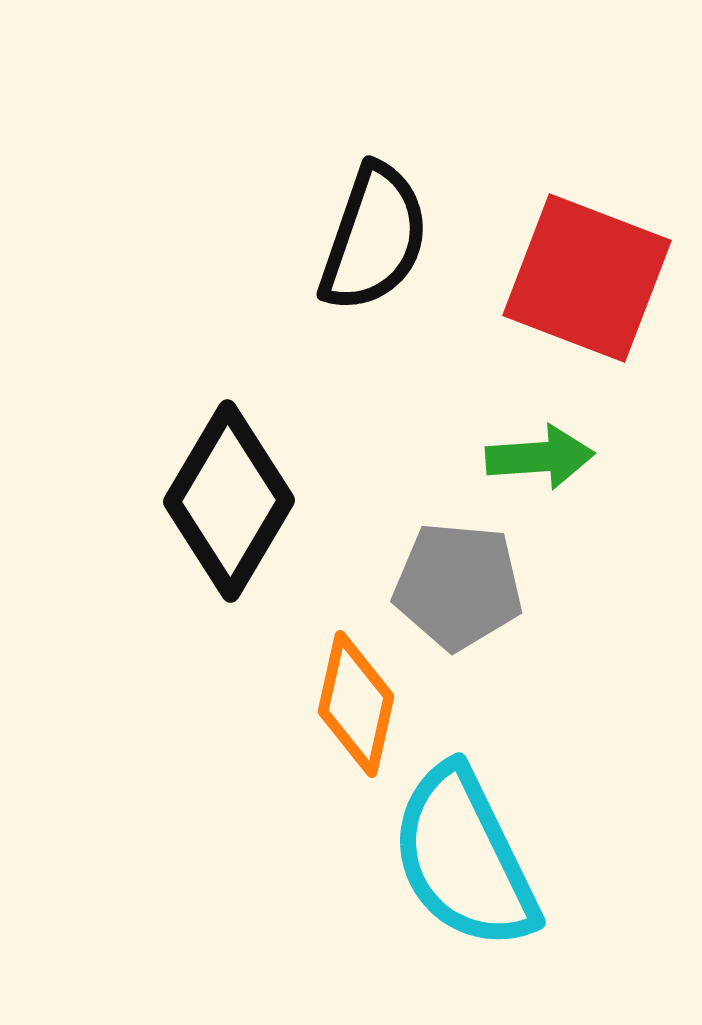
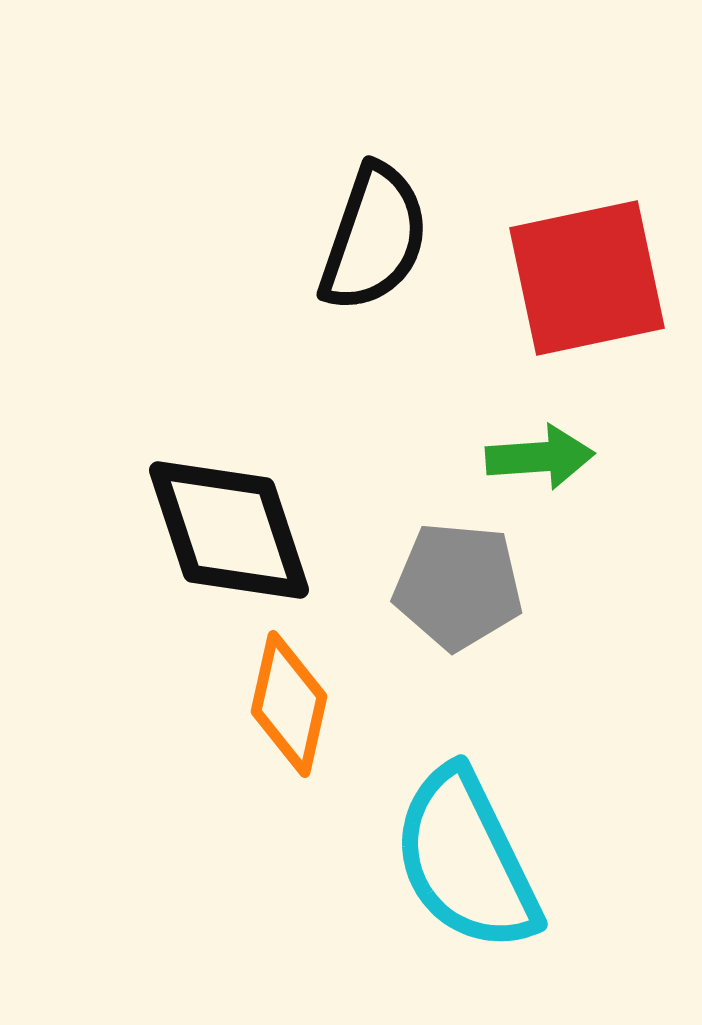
red square: rotated 33 degrees counterclockwise
black diamond: moved 29 px down; rotated 49 degrees counterclockwise
orange diamond: moved 67 px left
cyan semicircle: moved 2 px right, 2 px down
